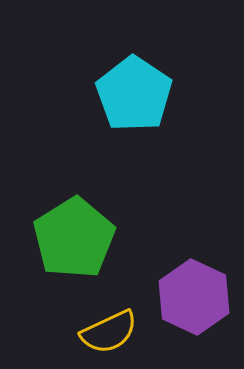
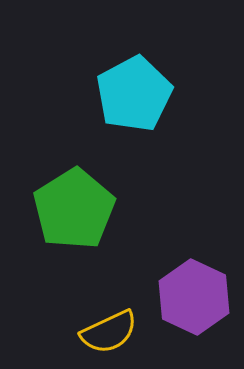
cyan pentagon: rotated 10 degrees clockwise
green pentagon: moved 29 px up
